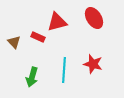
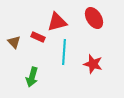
cyan line: moved 18 px up
